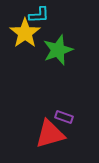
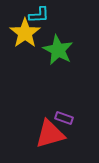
green star: rotated 24 degrees counterclockwise
purple rectangle: moved 1 px down
